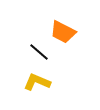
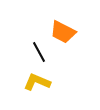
black line: rotated 20 degrees clockwise
